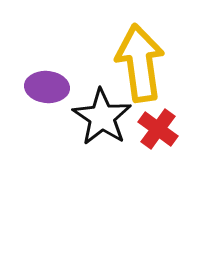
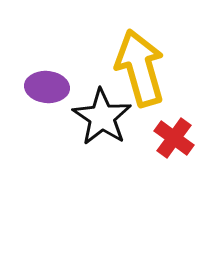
yellow arrow: moved 5 px down; rotated 8 degrees counterclockwise
red cross: moved 16 px right, 9 px down
